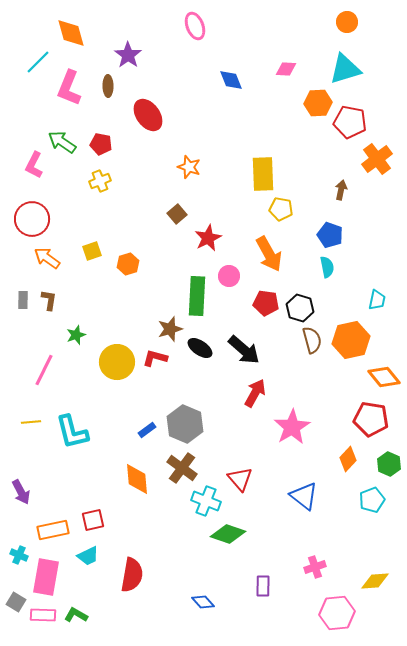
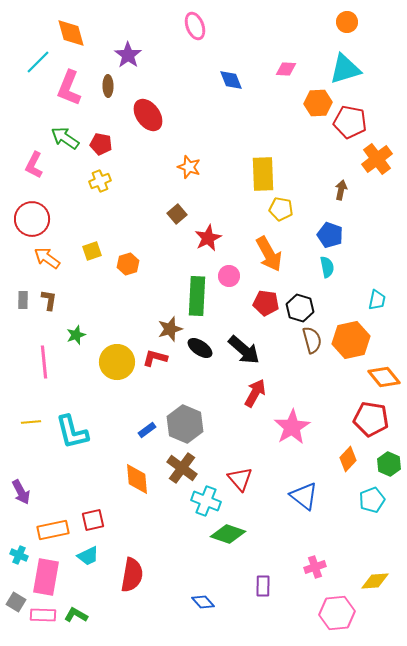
green arrow at (62, 142): moved 3 px right, 4 px up
pink line at (44, 370): moved 8 px up; rotated 32 degrees counterclockwise
